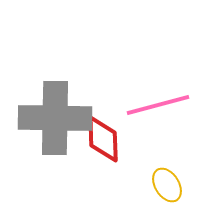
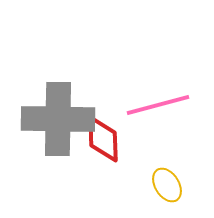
gray cross: moved 3 px right, 1 px down
